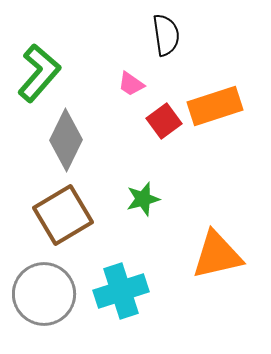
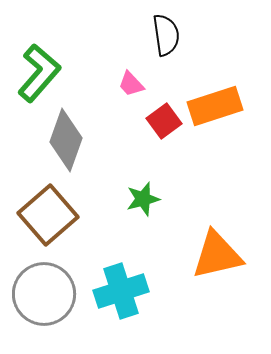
pink trapezoid: rotated 12 degrees clockwise
gray diamond: rotated 6 degrees counterclockwise
brown square: moved 15 px left; rotated 10 degrees counterclockwise
